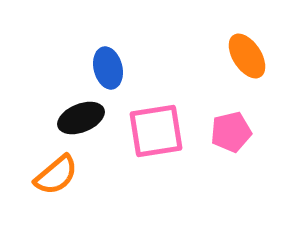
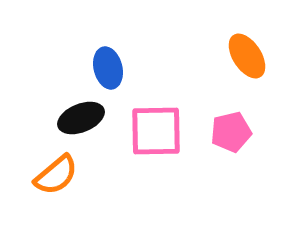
pink square: rotated 8 degrees clockwise
